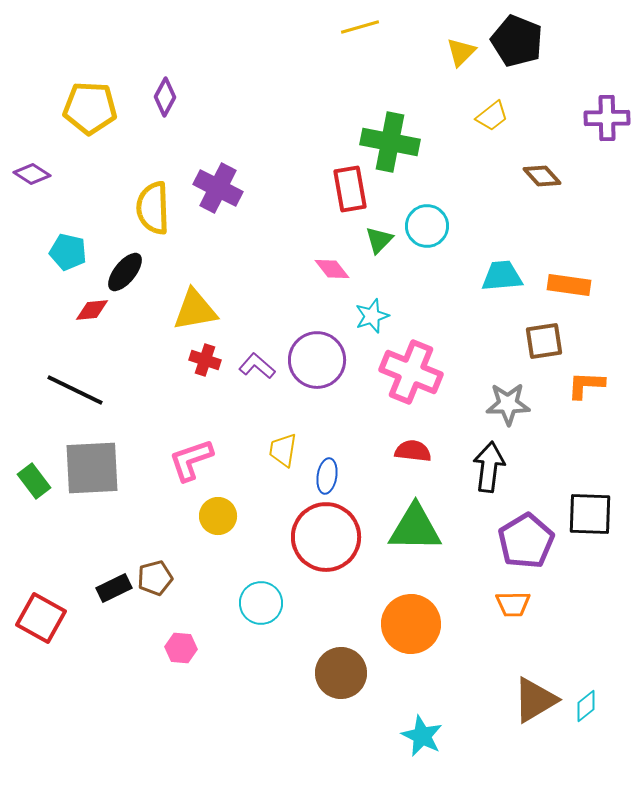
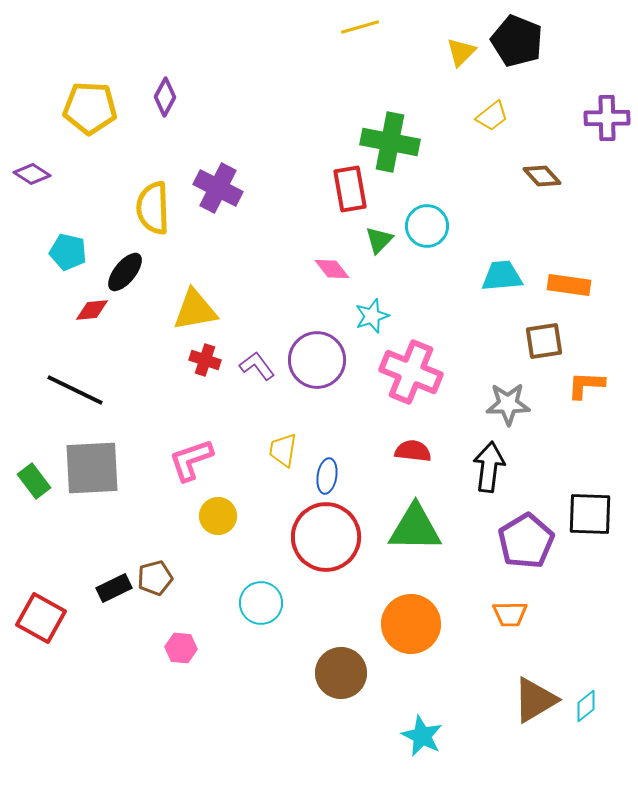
purple L-shape at (257, 366): rotated 12 degrees clockwise
orange trapezoid at (513, 604): moved 3 px left, 10 px down
